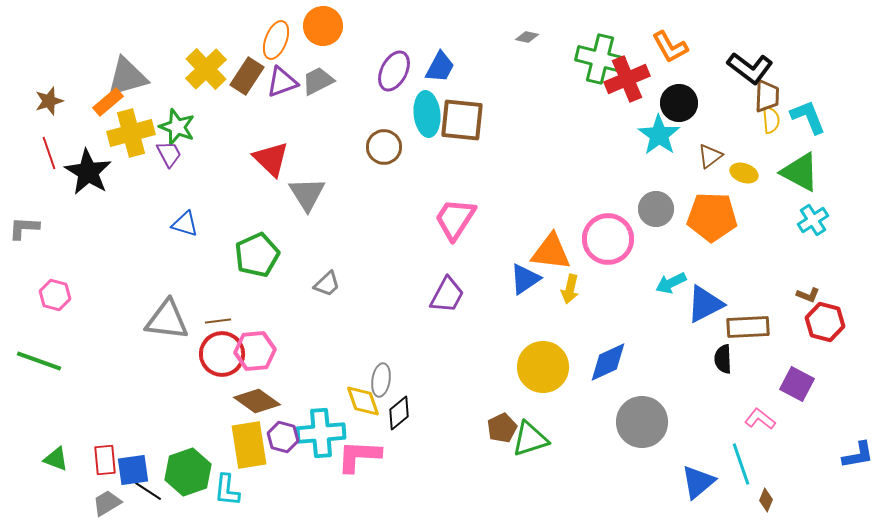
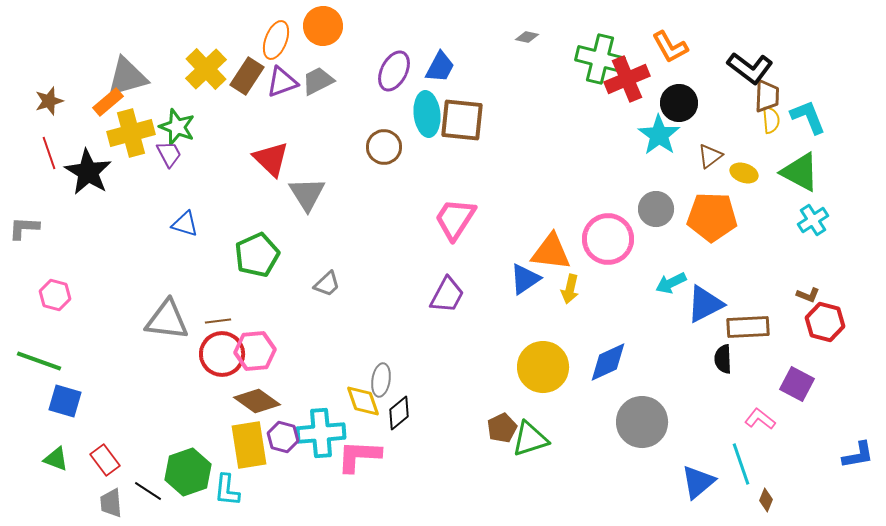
red rectangle at (105, 460): rotated 32 degrees counterclockwise
blue square at (133, 470): moved 68 px left, 69 px up; rotated 24 degrees clockwise
gray trapezoid at (107, 503): moved 4 px right; rotated 64 degrees counterclockwise
